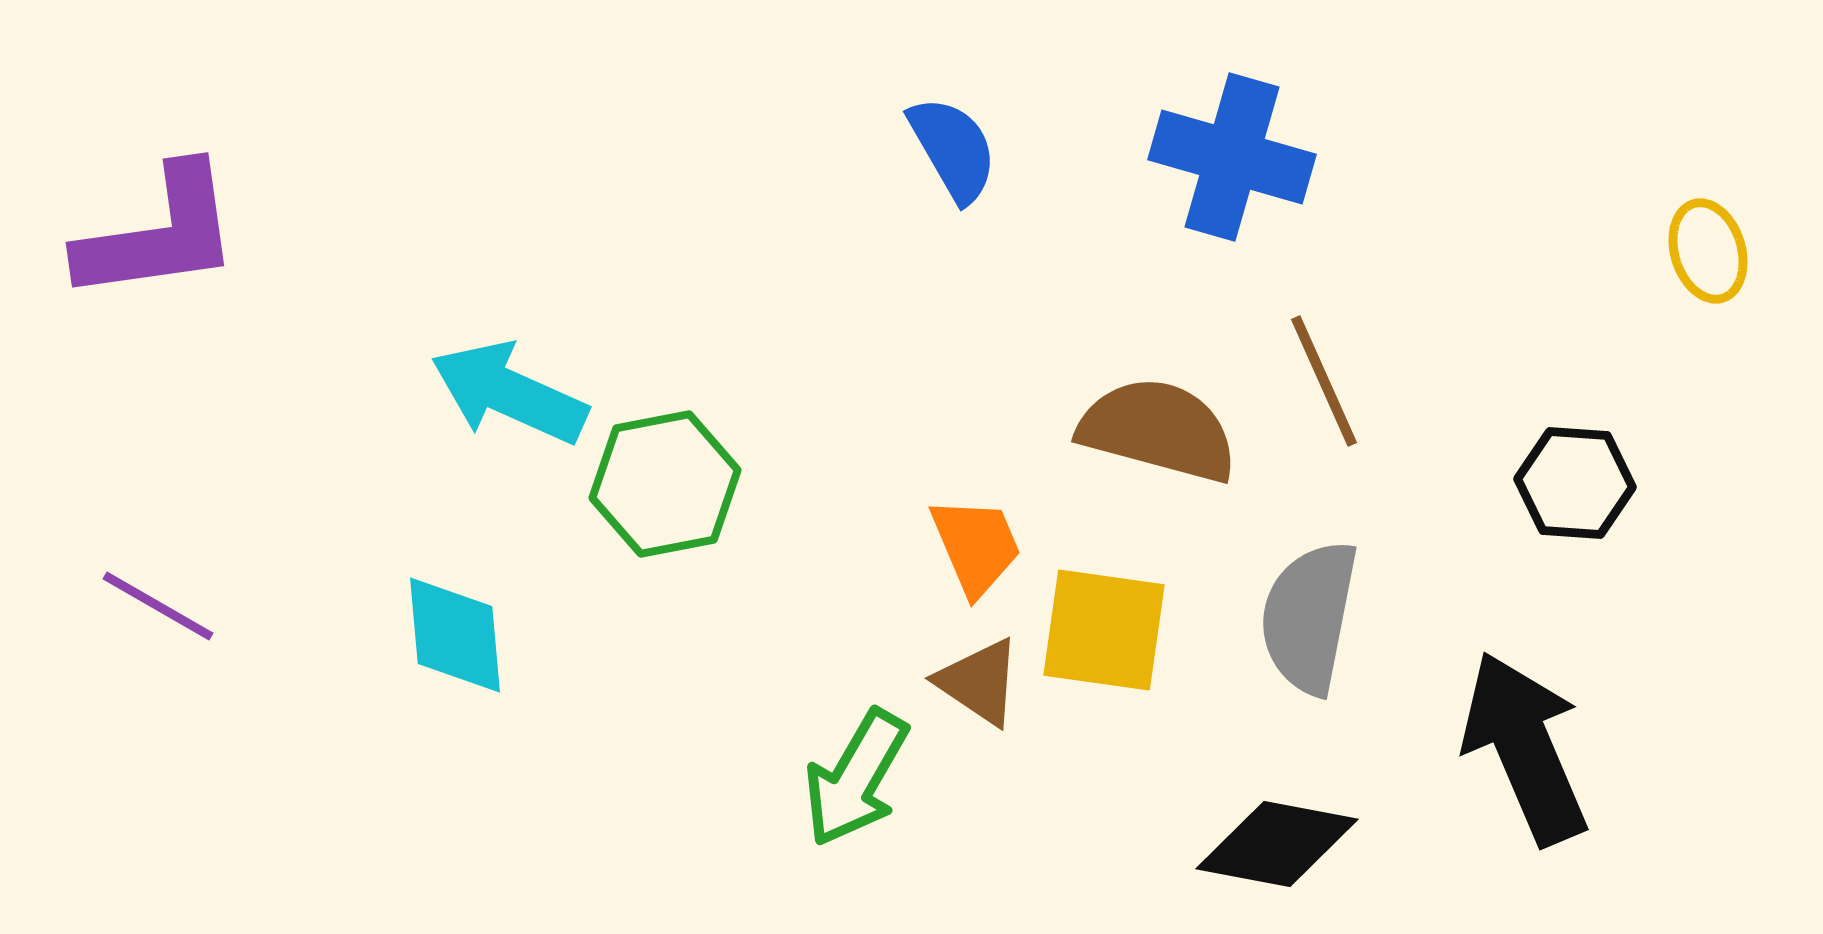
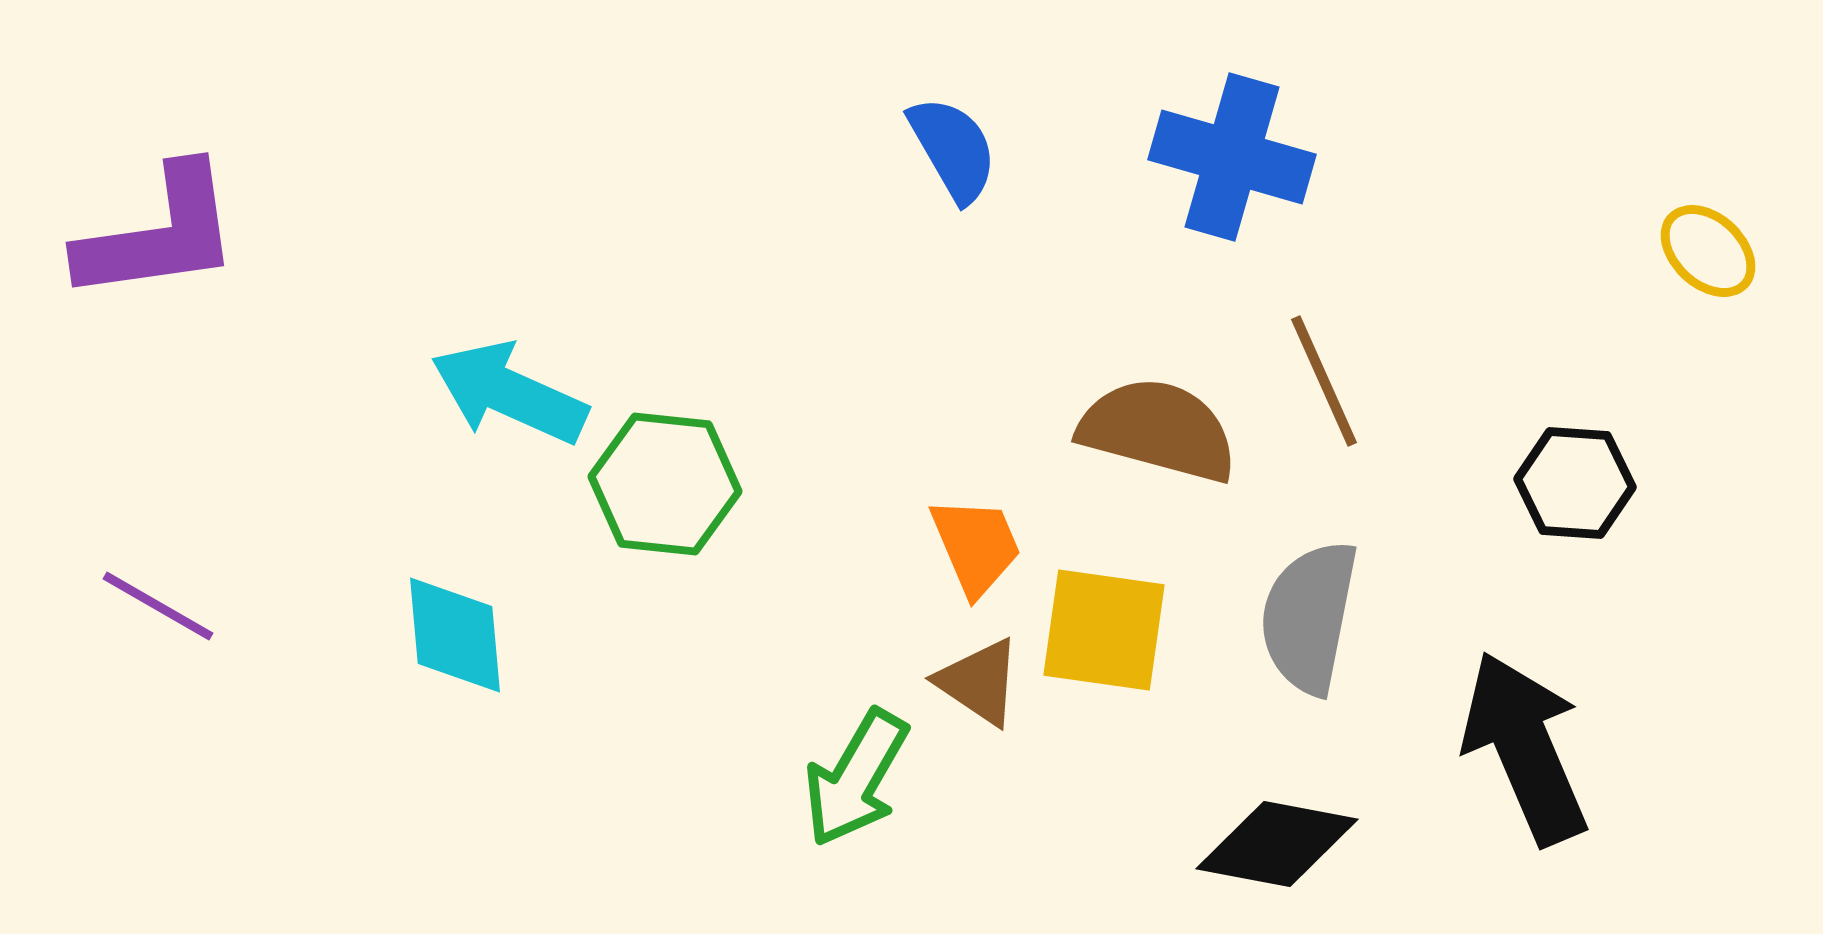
yellow ellipse: rotated 30 degrees counterclockwise
green hexagon: rotated 17 degrees clockwise
